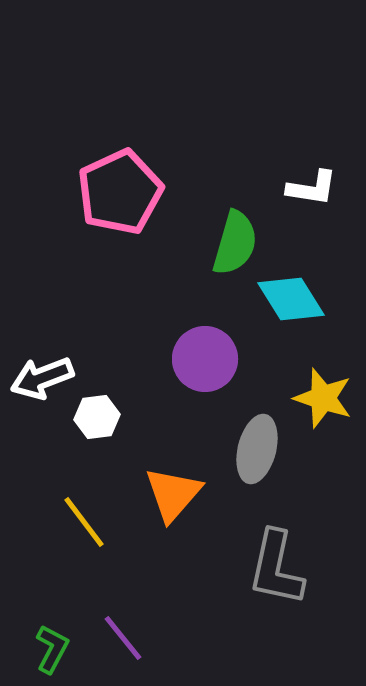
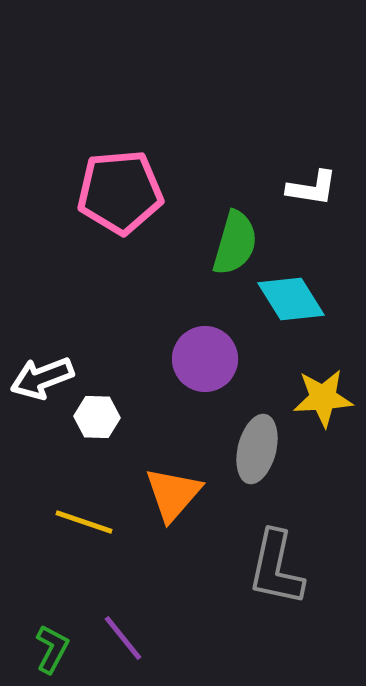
pink pentagon: rotated 20 degrees clockwise
yellow star: rotated 22 degrees counterclockwise
white hexagon: rotated 9 degrees clockwise
yellow line: rotated 34 degrees counterclockwise
